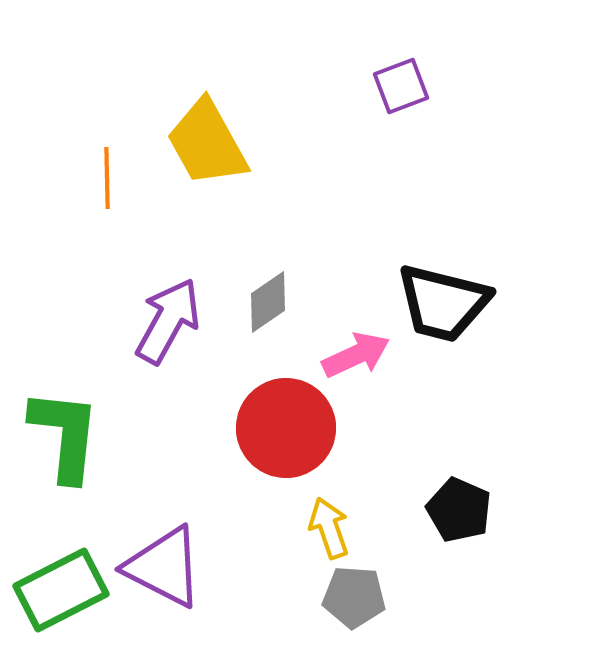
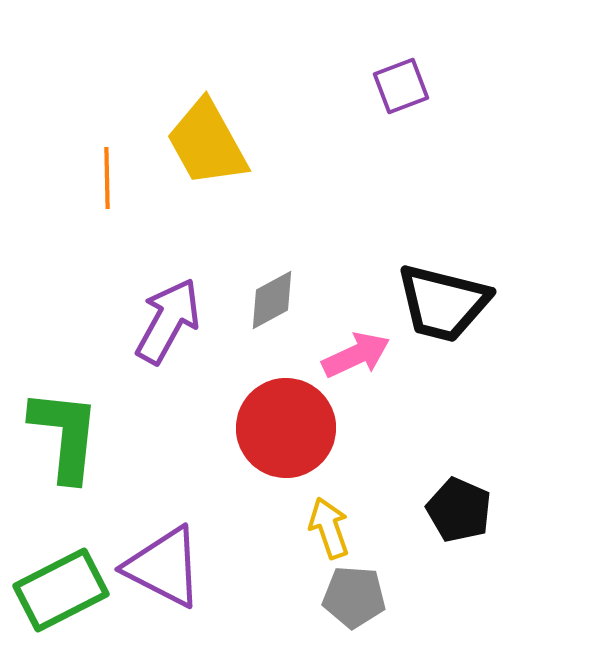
gray diamond: moved 4 px right, 2 px up; rotated 6 degrees clockwise
